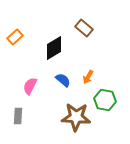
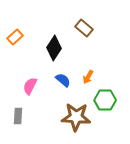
black diamond: rotated 25 degrees counterclockwise
green hexagon: rotated 10 degrees counterclockwise
